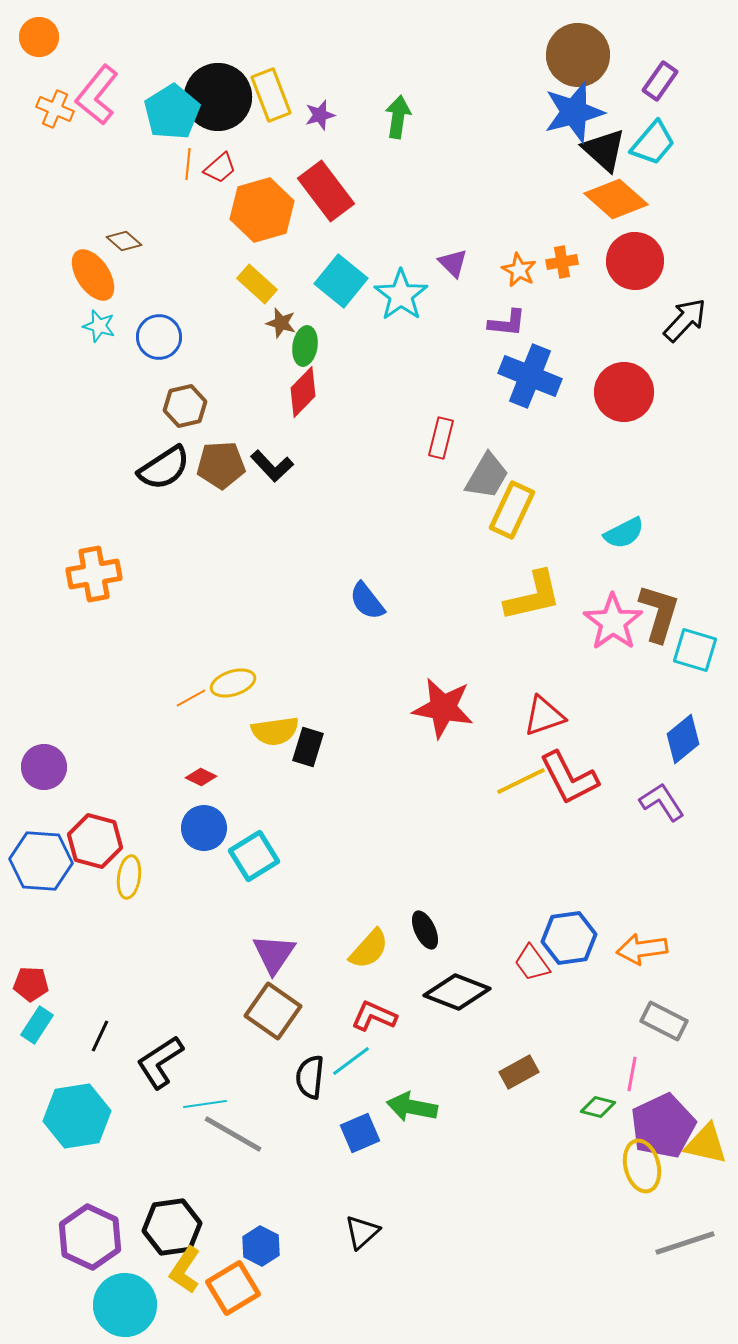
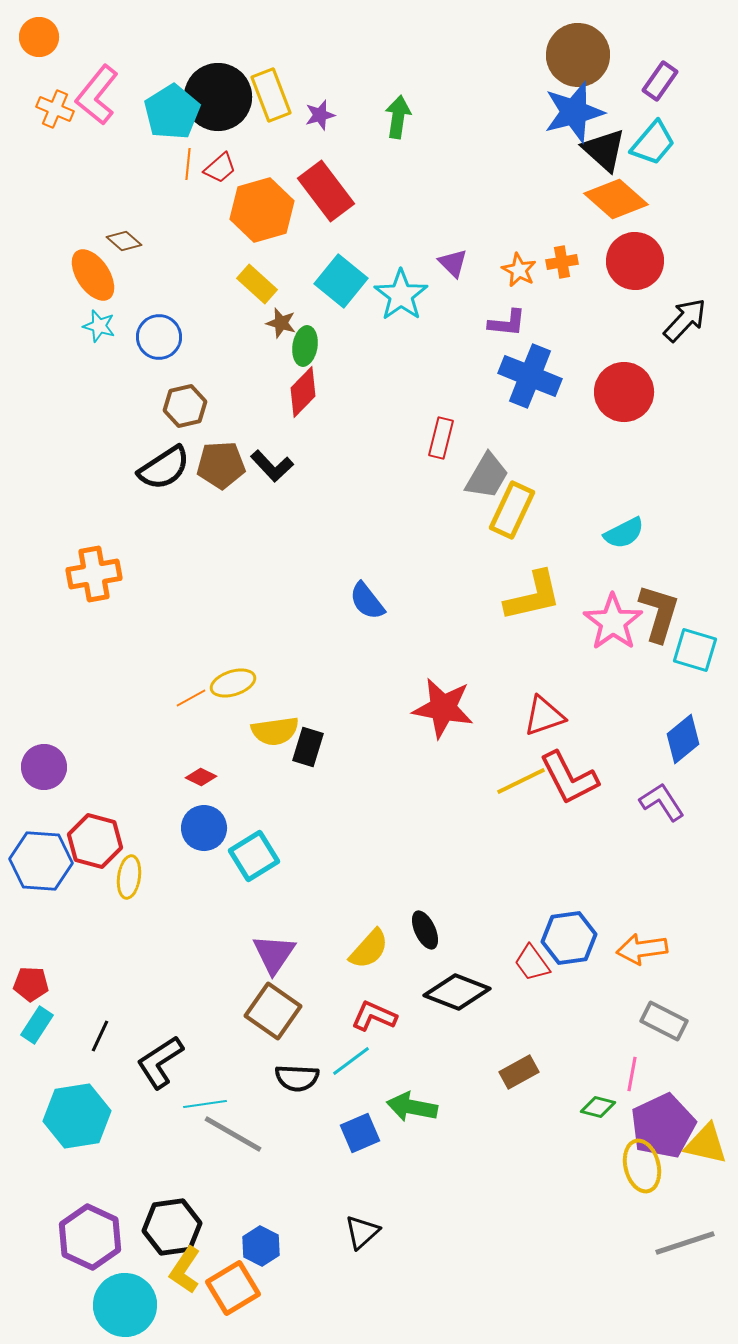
black semicircle at (310, 1077): moved 13 px left, 1 px down; rotated 93 degrees counterclockwise
